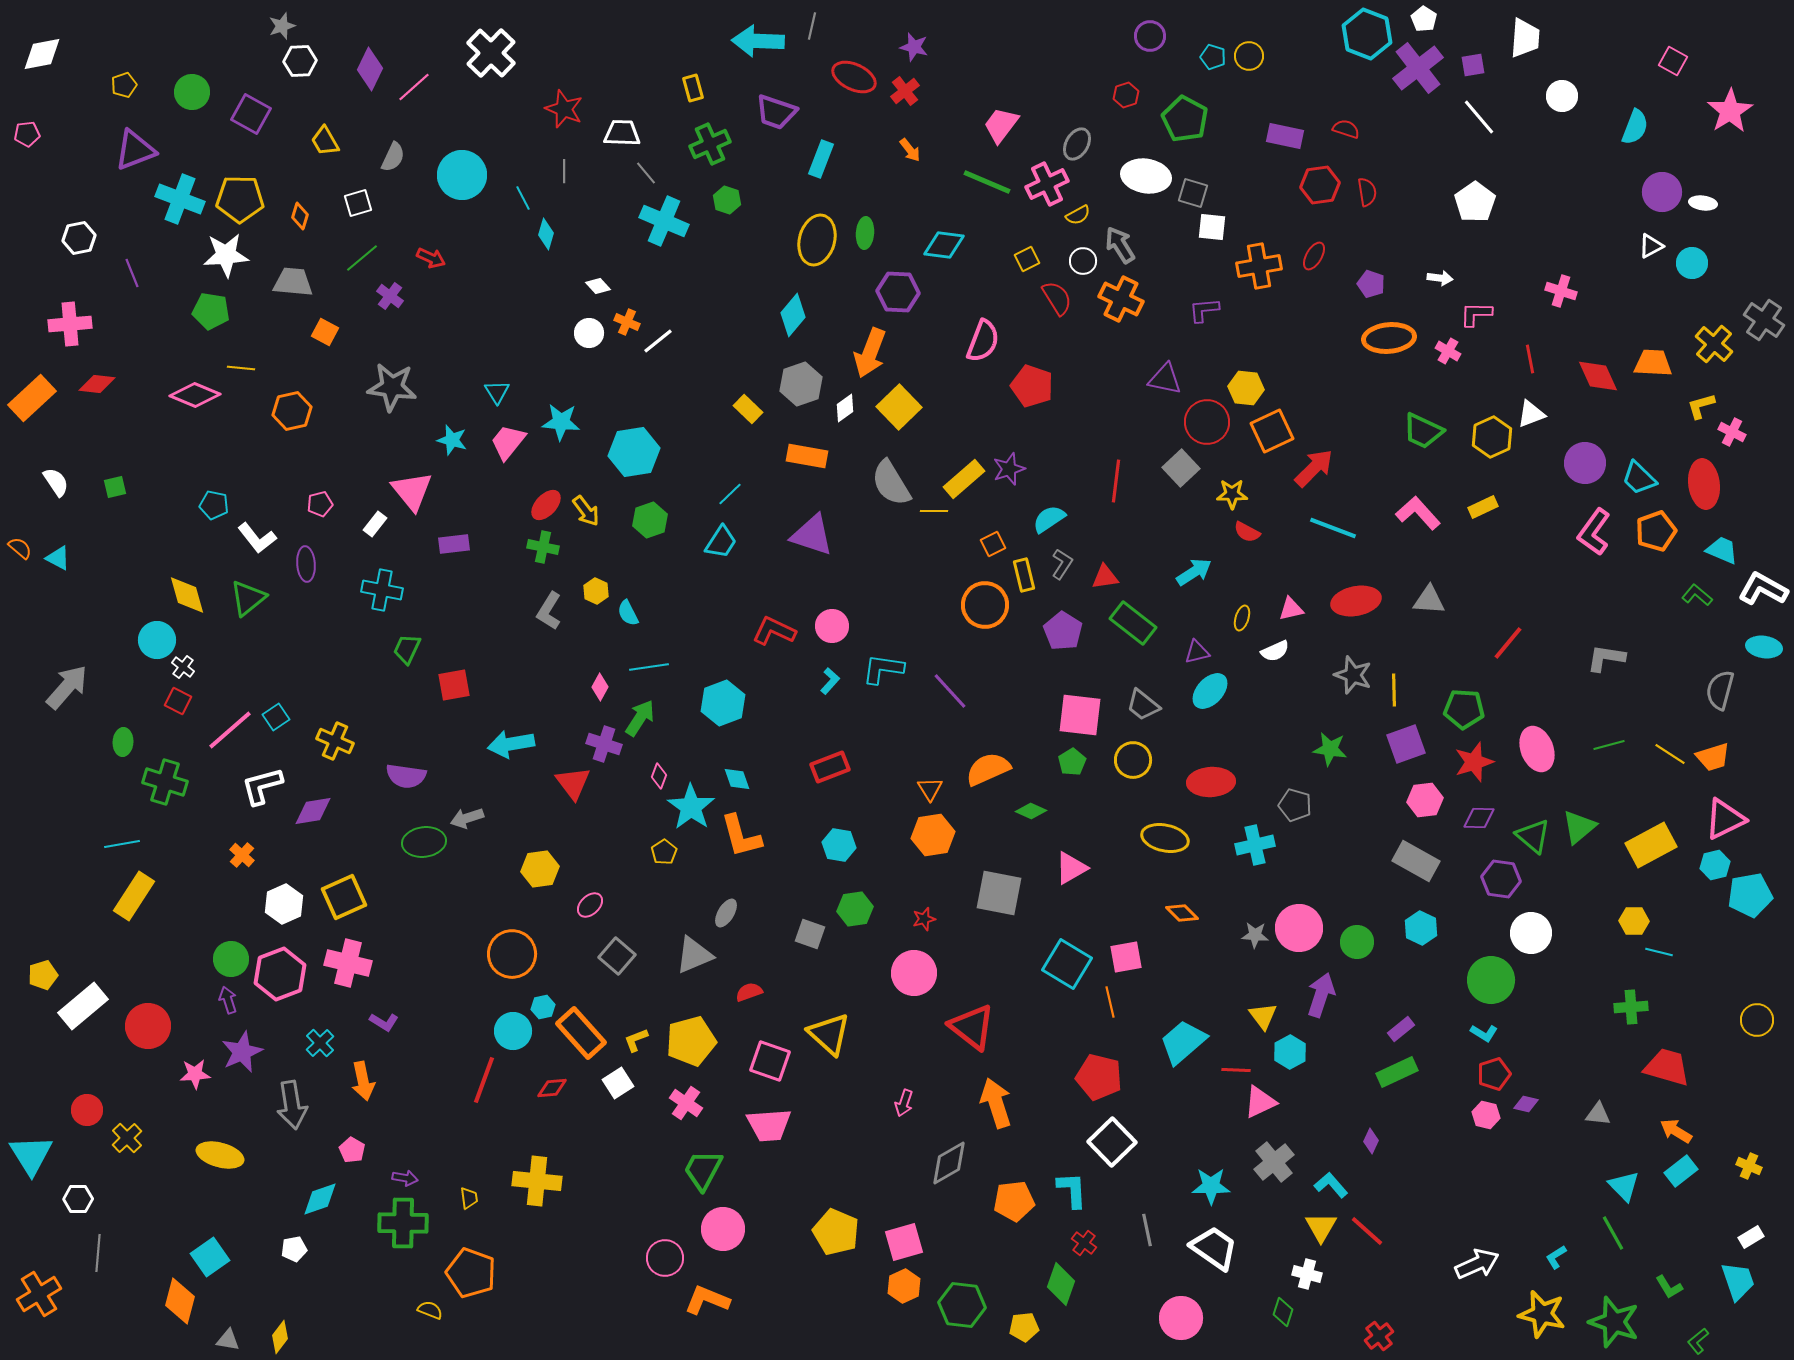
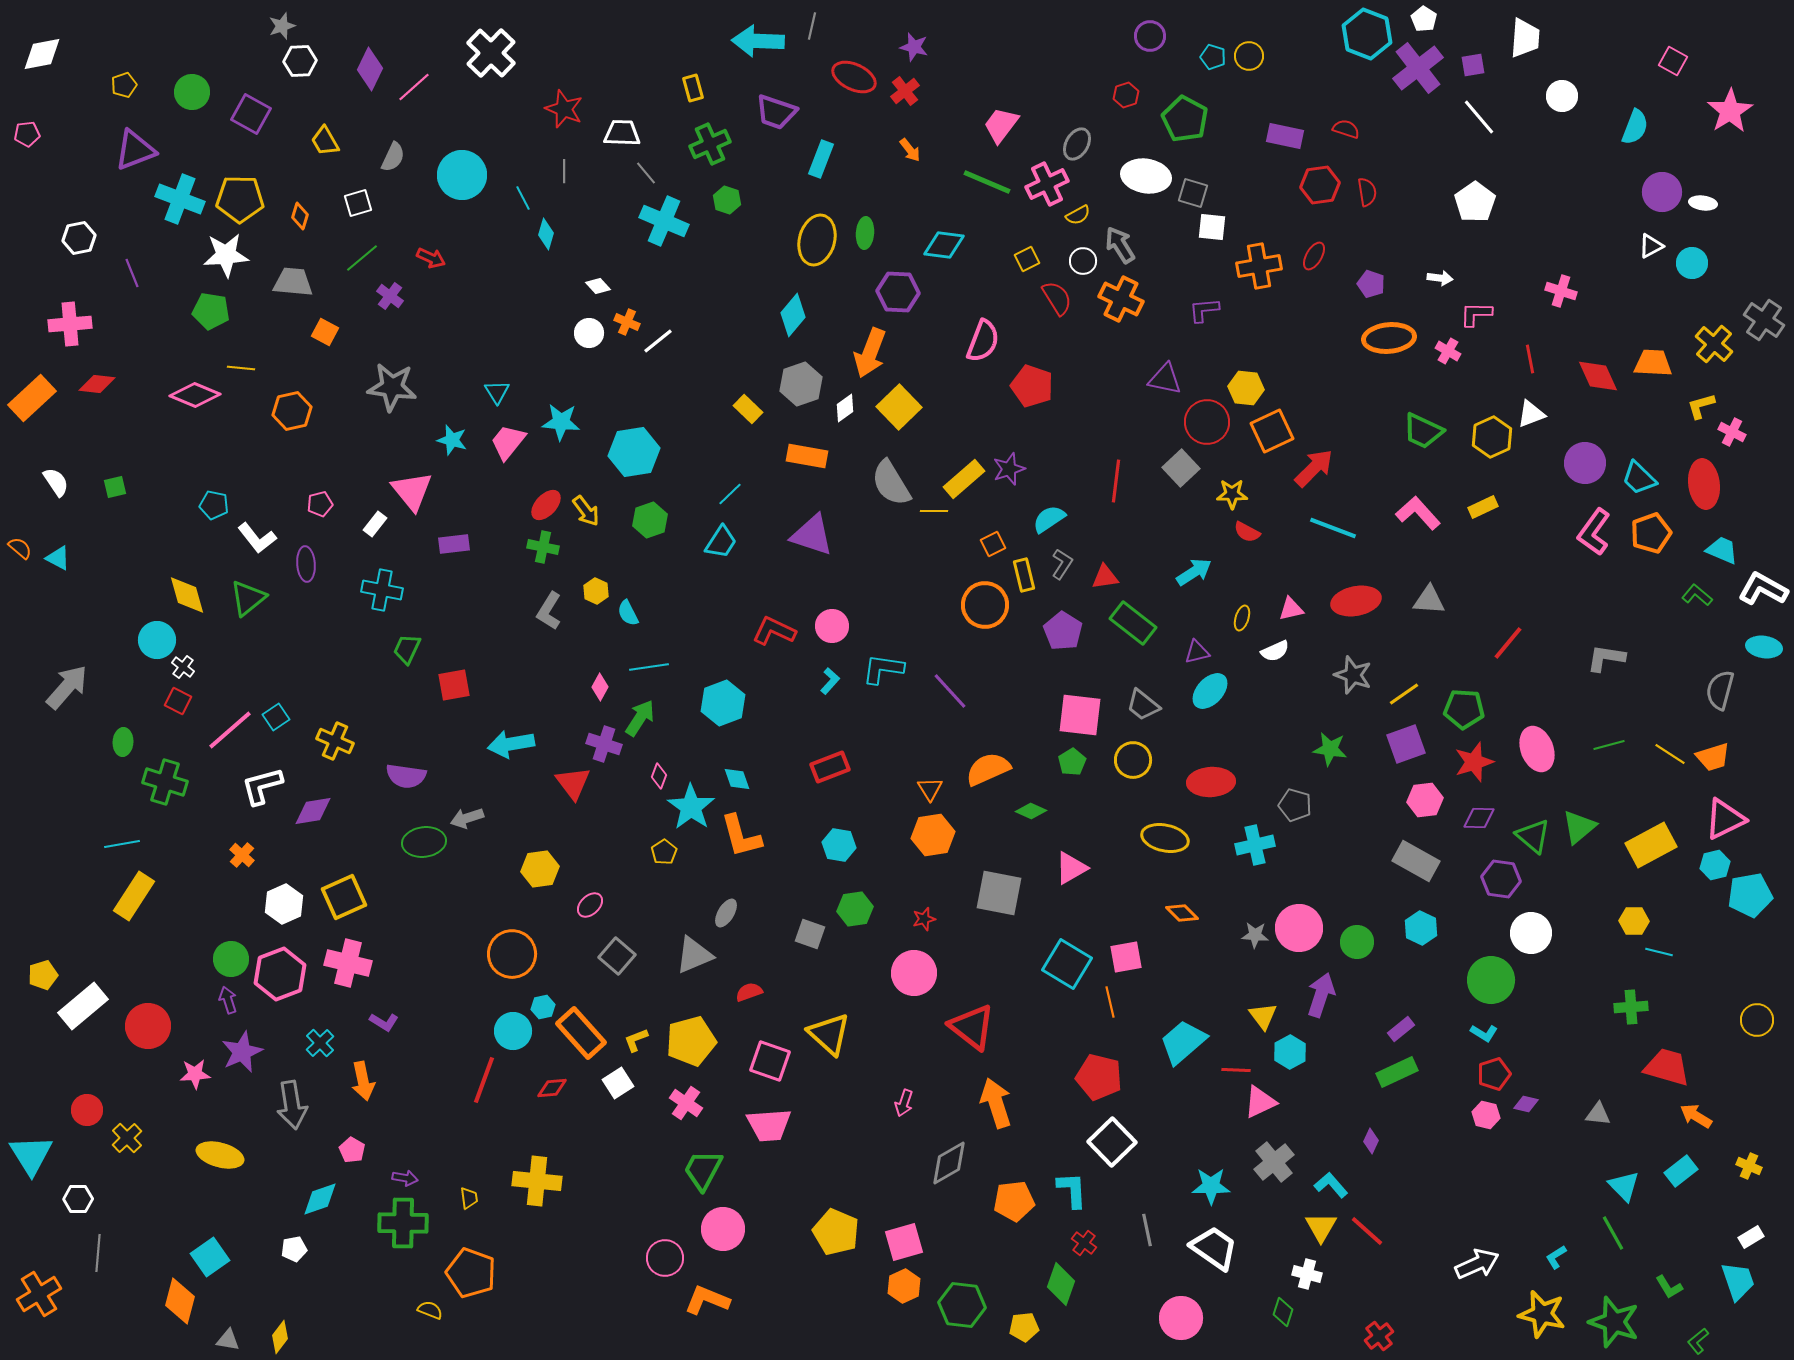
orange pentagon at (1656, 531): moved 5 px left, 2 px down
yellow line at (1394, 690): moved 10 px right, 4 px down; rotated 56 degrees clockwise
orange arrow at (1676, 1131): moved 20 px right, 15 px up
